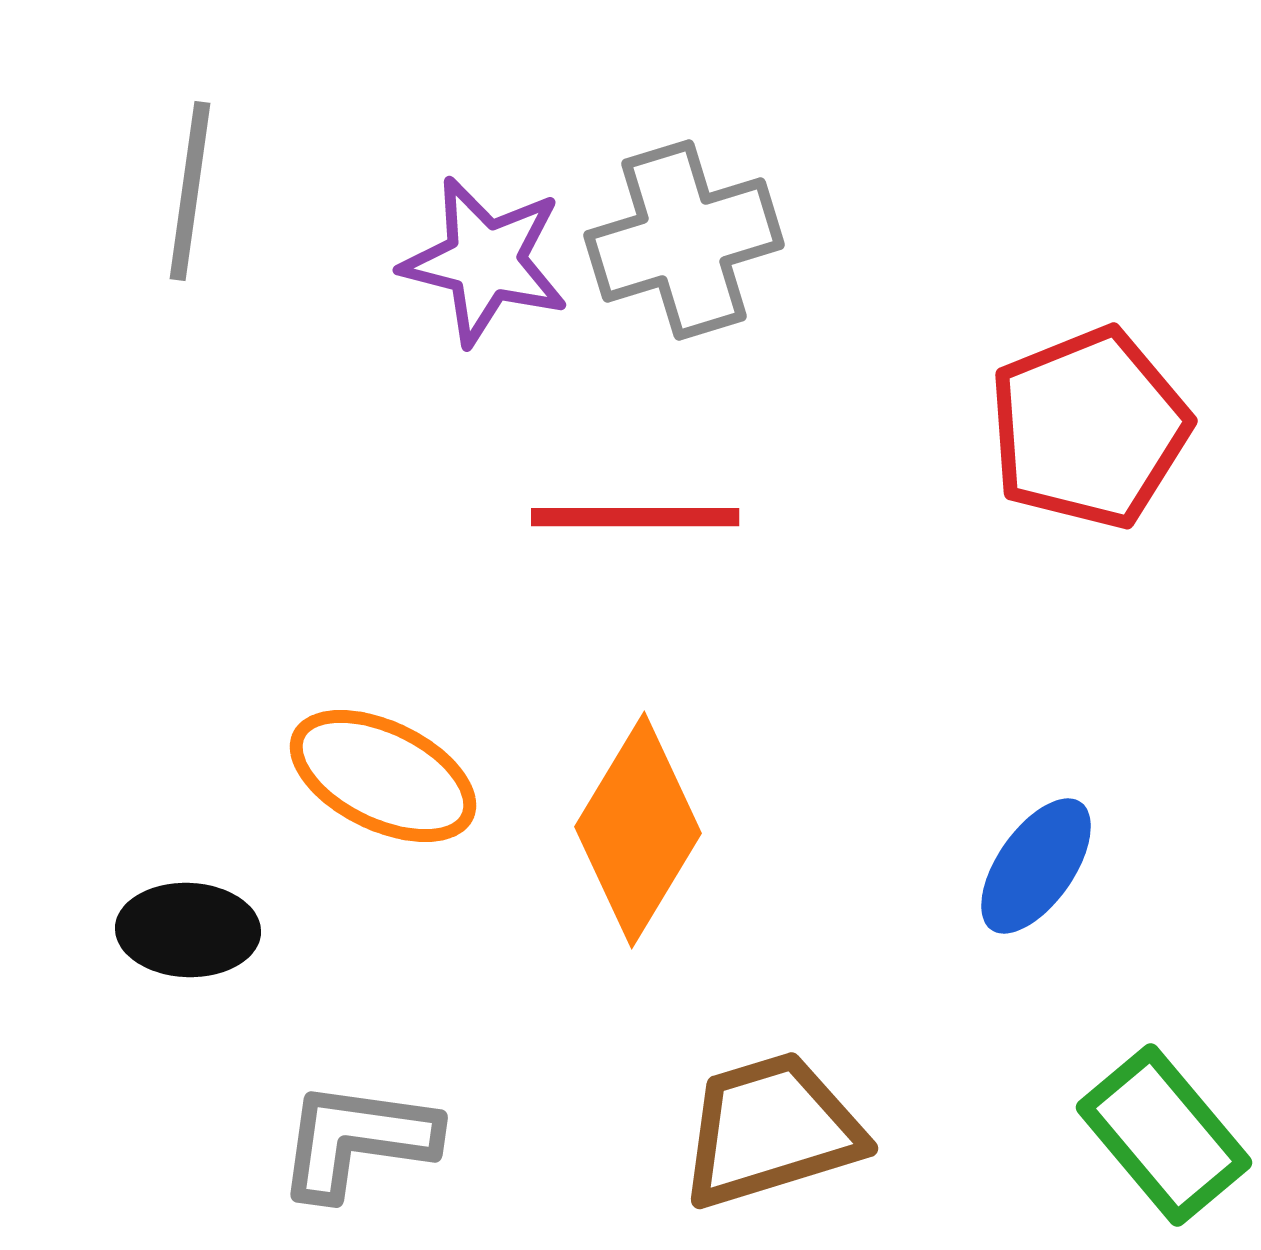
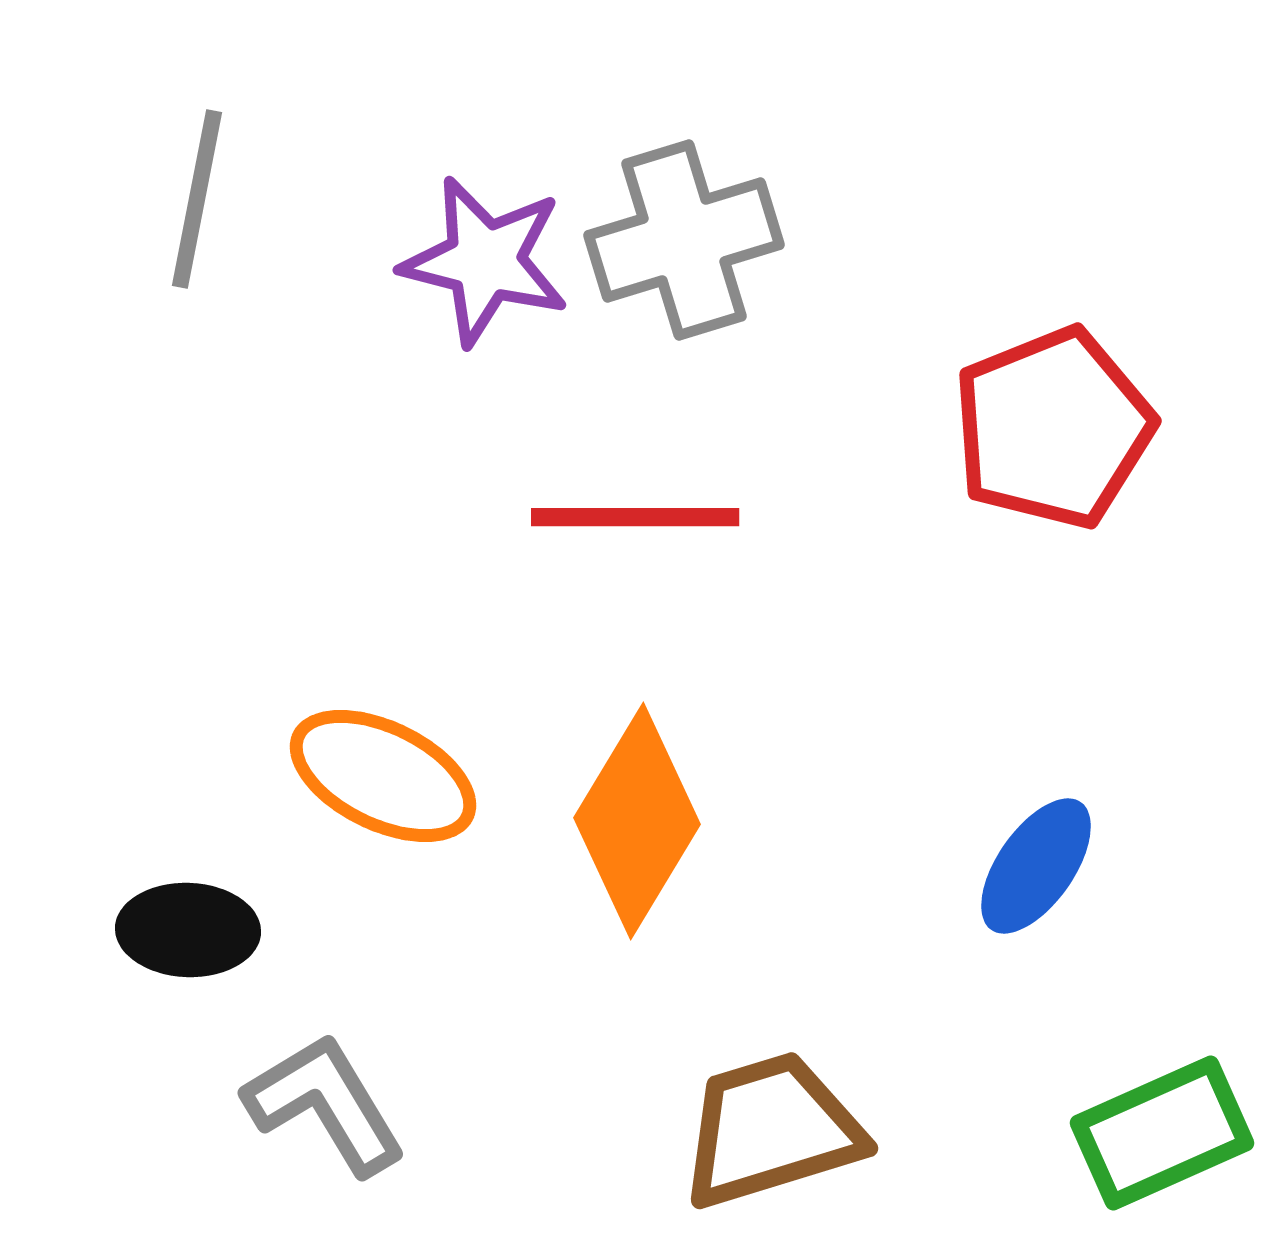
gray line: moved 7 px right, 8 px down; rotated 3 degrees clockwise
red pentagon: moved 36 px left
orange diamond: moved 1 px left, 9 px up
green rectangle: moved 2 px left, 2 px up; rotated 74 degrees counterclockwise
gray L-shape: moved 32 px left, 36 px up; rotated 51 degrees clockwise
